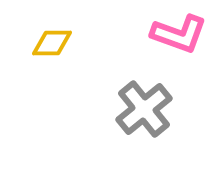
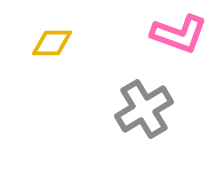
gray cross: rotated 8 degrees clockwise
